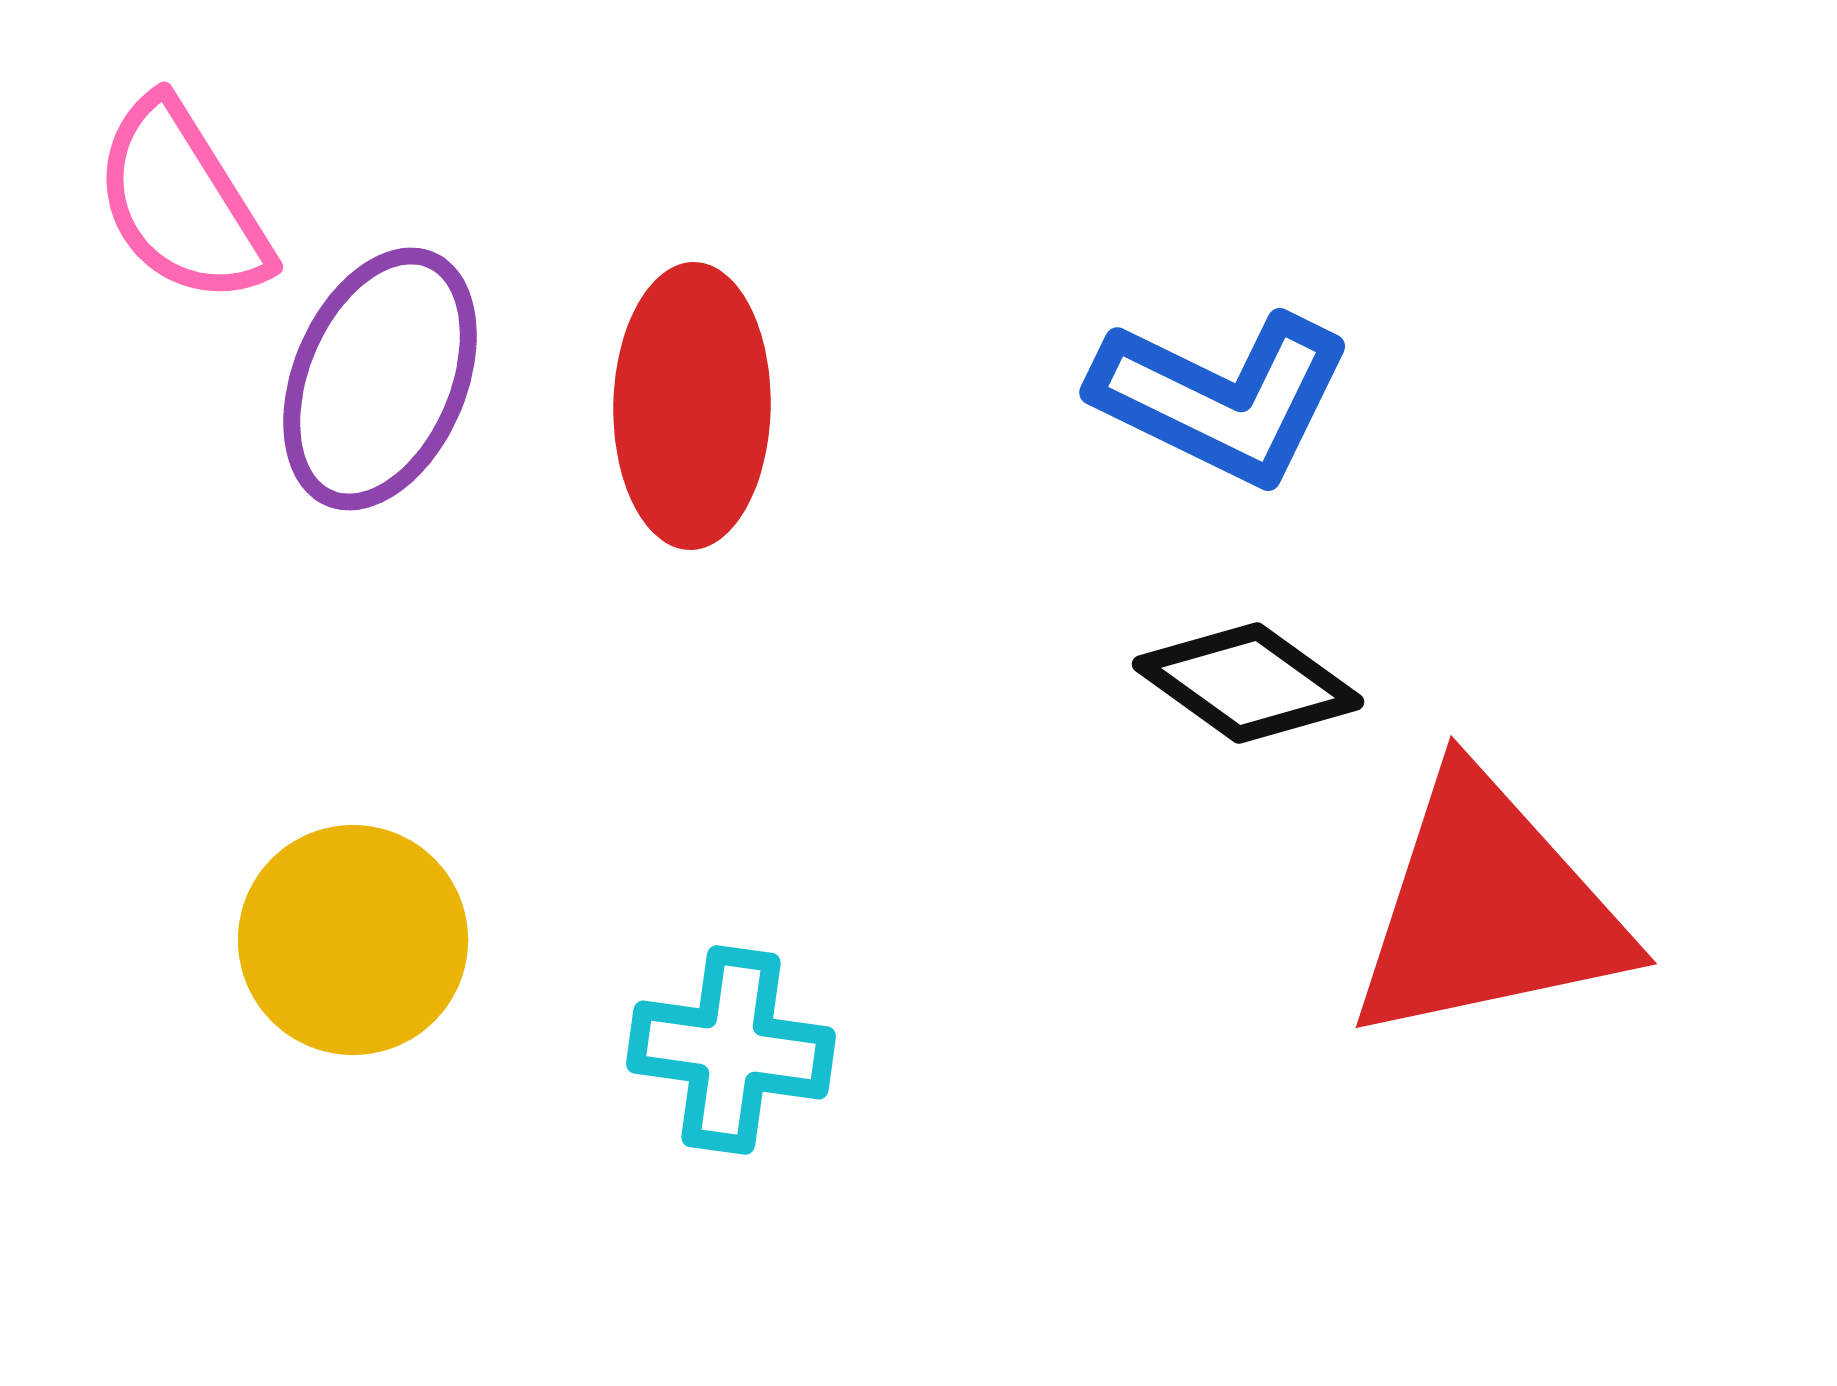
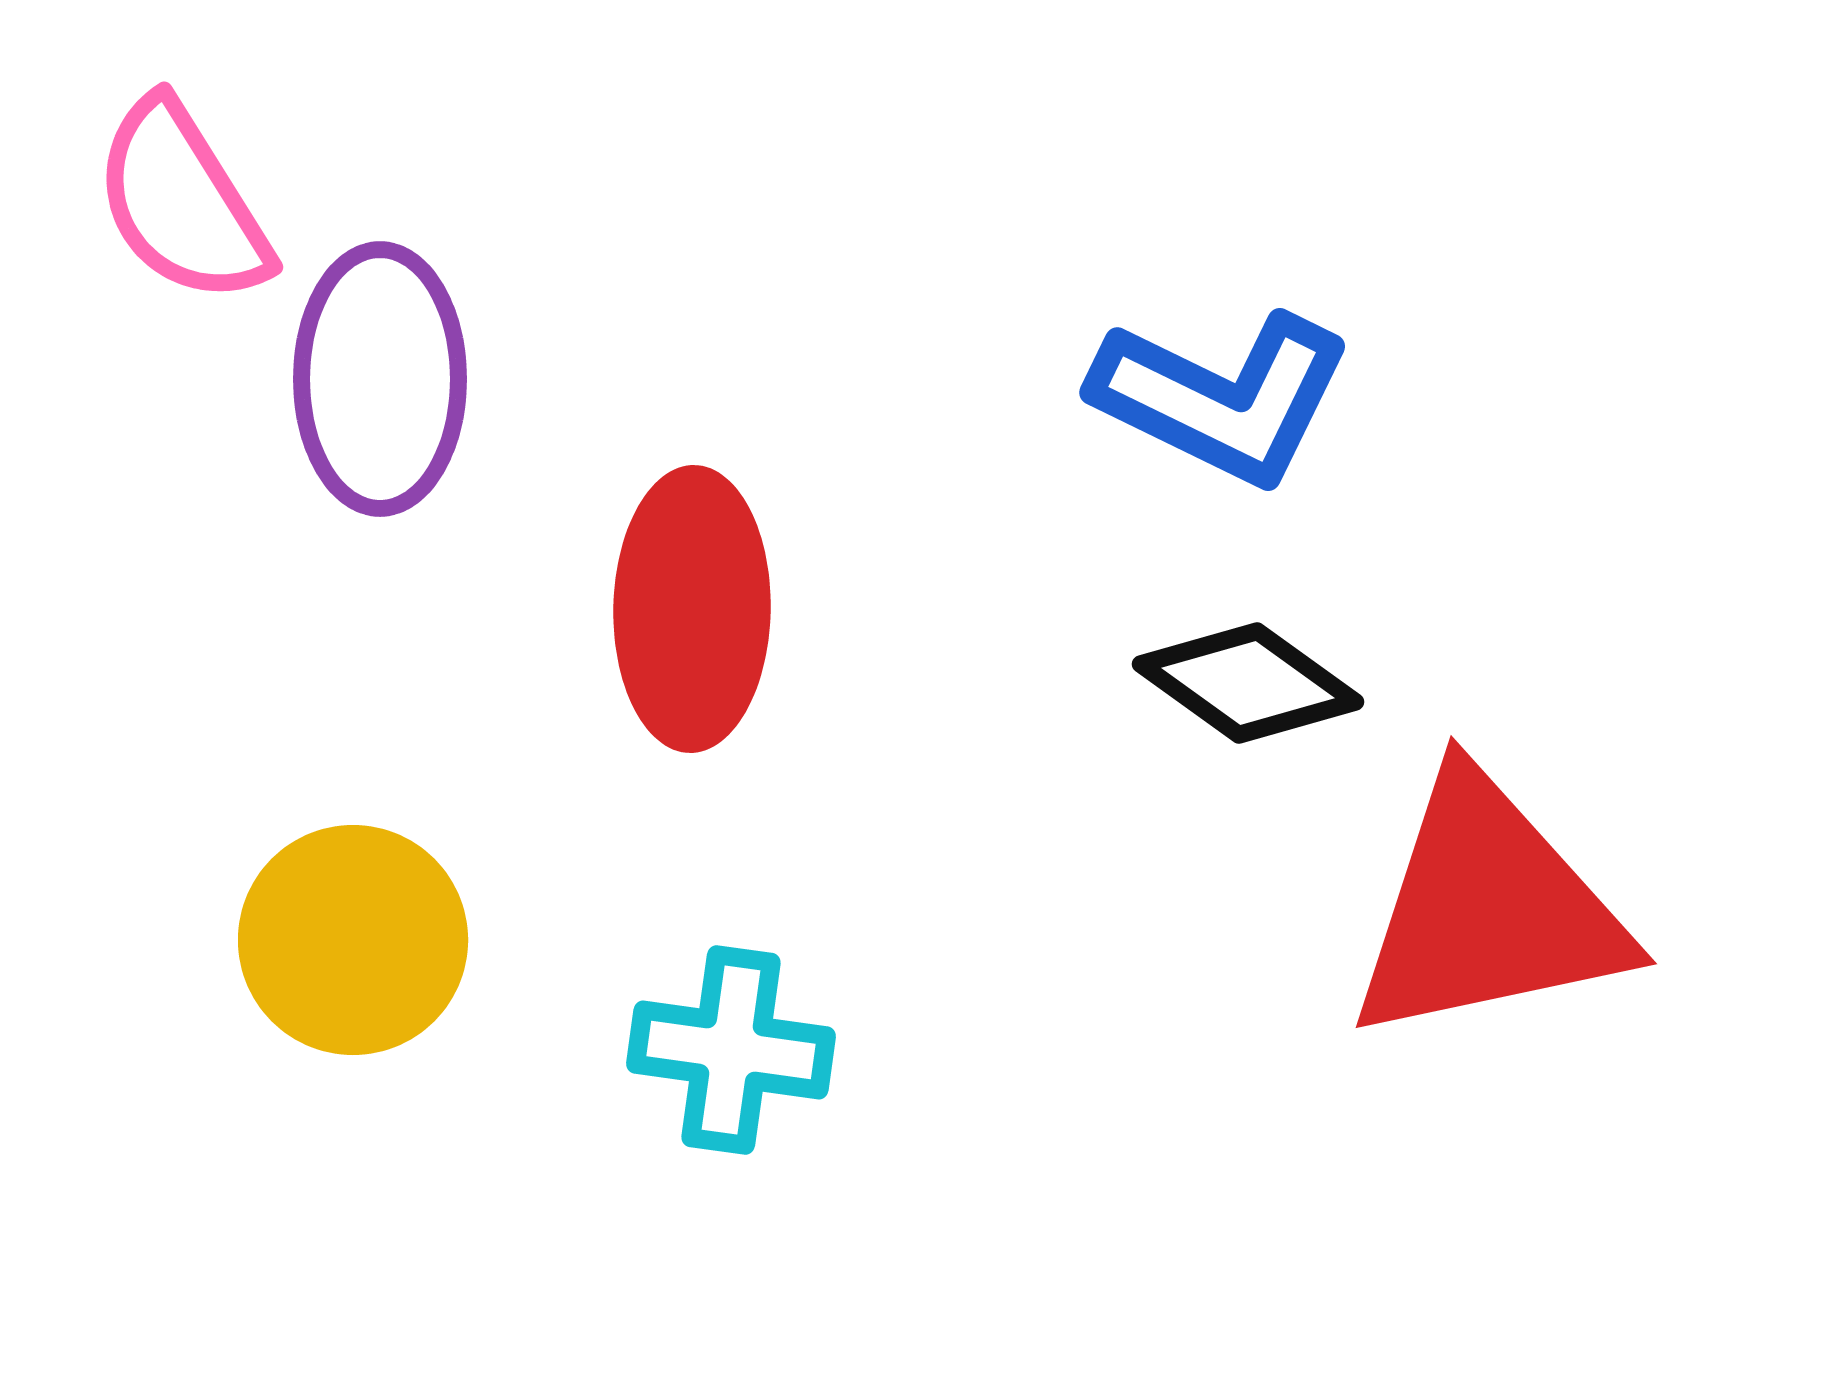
purple ellipse: rotated 23 degrees counterclockwise
red ellipse: moved 203 px down
